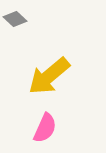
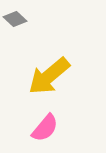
pink semicircle: rotated 16 degrees clockwise
